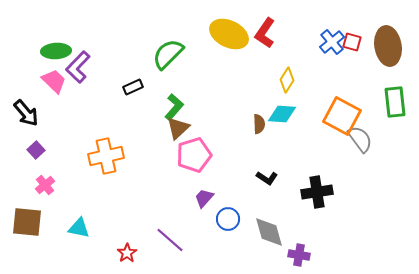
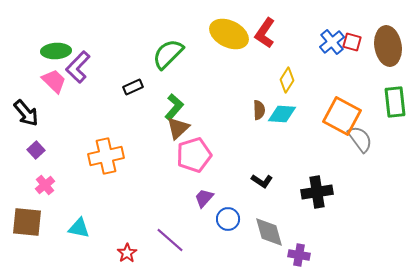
brown semicircle: moved 14 px up
black L-shape: moved 5 px left, 3 px down
